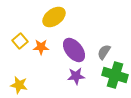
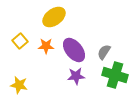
orange star: moved 5 px right, 1 px up
